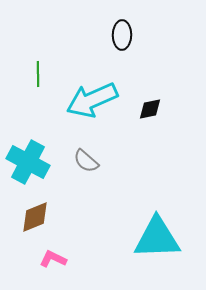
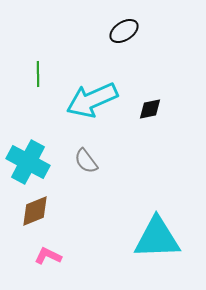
black ellipse: moved 2 px right, 4 px up; rotated 56 degrees clockwise
gray semicircle: rotated 12 degrees clockwise
brown diamond: moved 6 px up
pink L-shape: moved 5 px left, 3 px up
